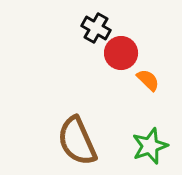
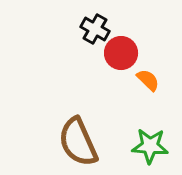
black cross: moved 1 px left, 1 px down
brown semicircle: moved 1 px right, 1 px down
green star: rotated 24 degrees clockwise
